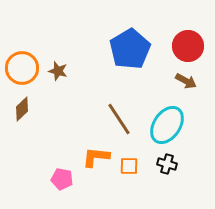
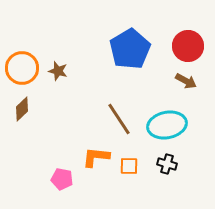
cyan ellipse: rotated 45 degrees clockwise
